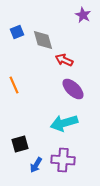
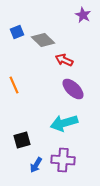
gray diamond: rotated 30 degrees counterclockwise
black square: moved 2 px right, 4 px up
